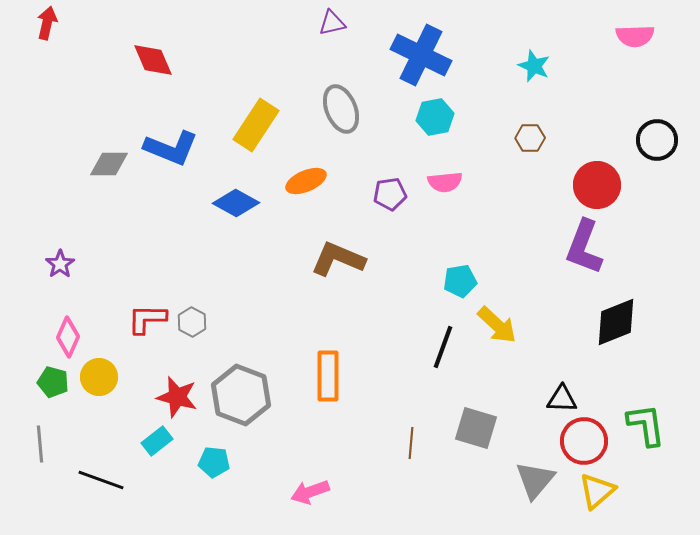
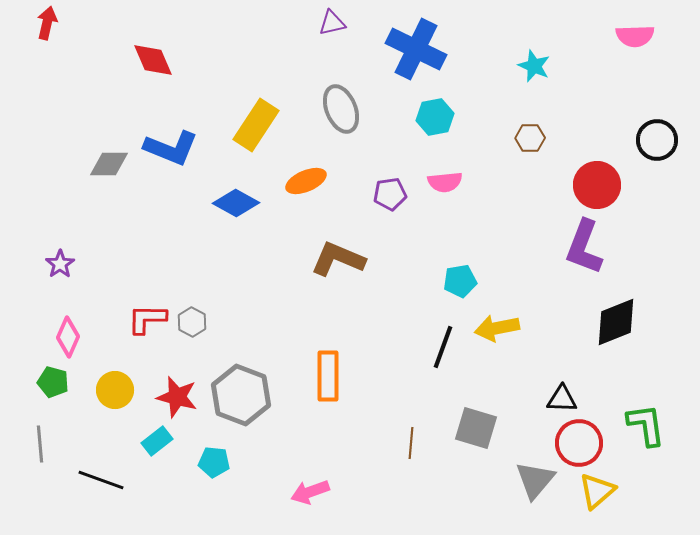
blue cross at (421, 55): moved 5 px left, 6 px up
yellow arrow at (497, 325): moved 3 px down; rotated 126 degrees clockwise
yellow circle at (99, 377): moved 16 px right, 13 px down
red circle at (584, 441): moved 5 px left, 2 px down
